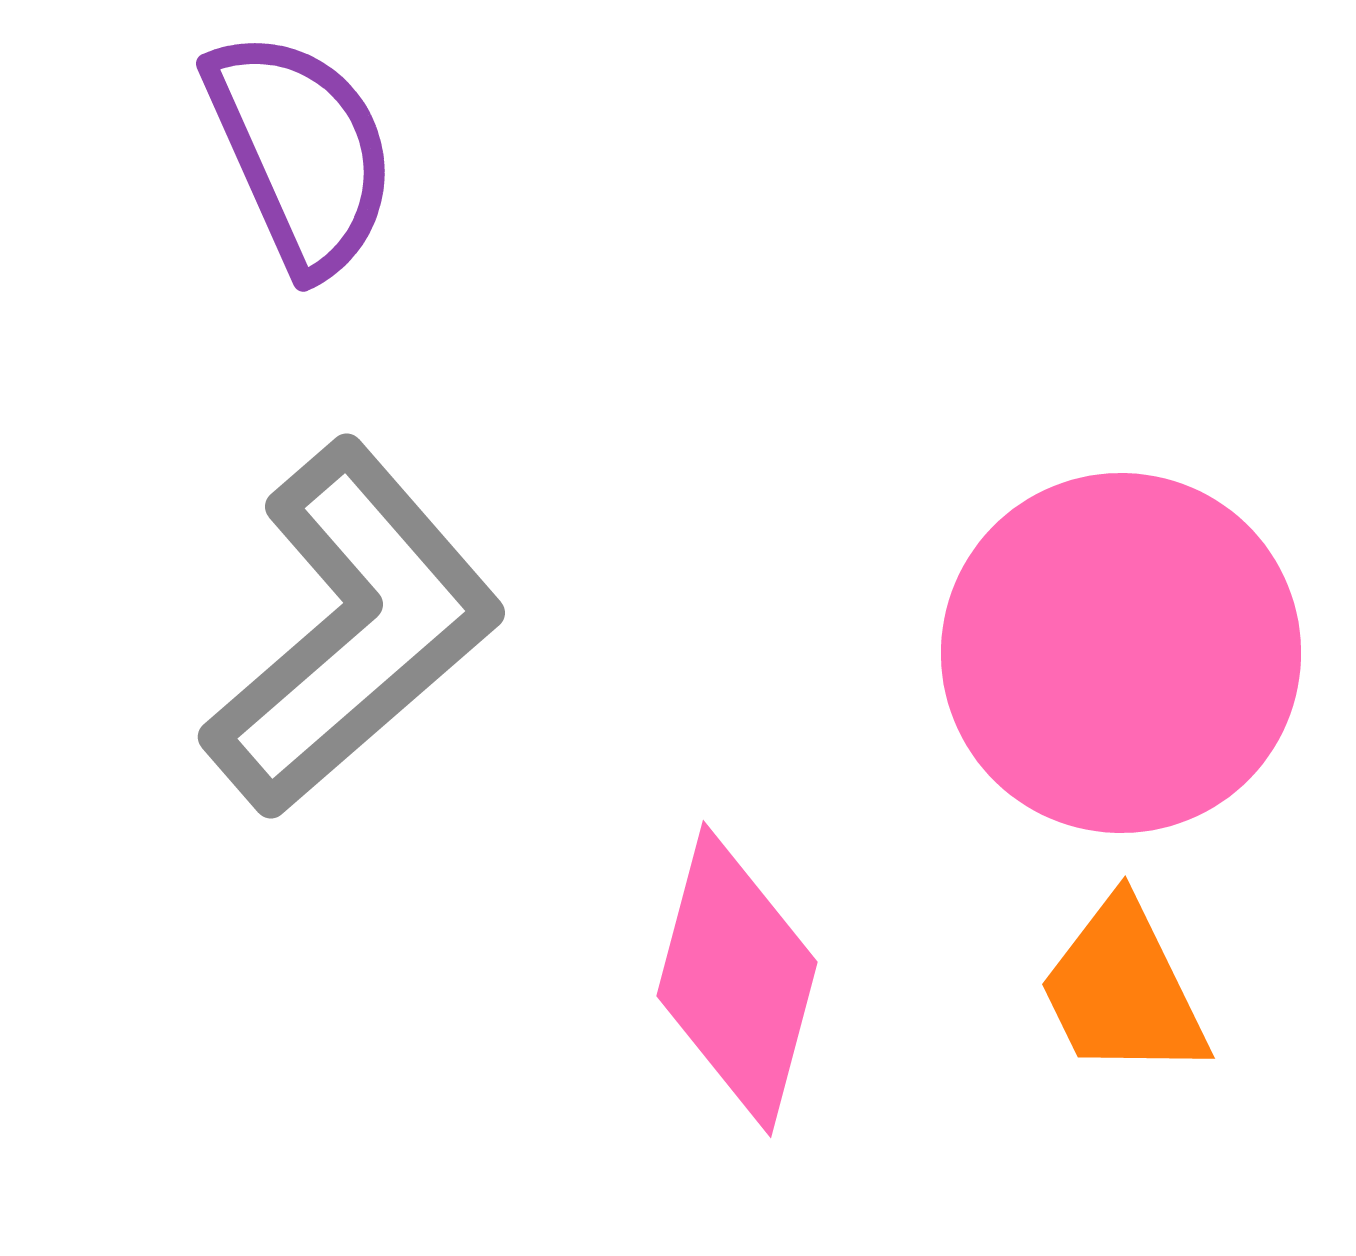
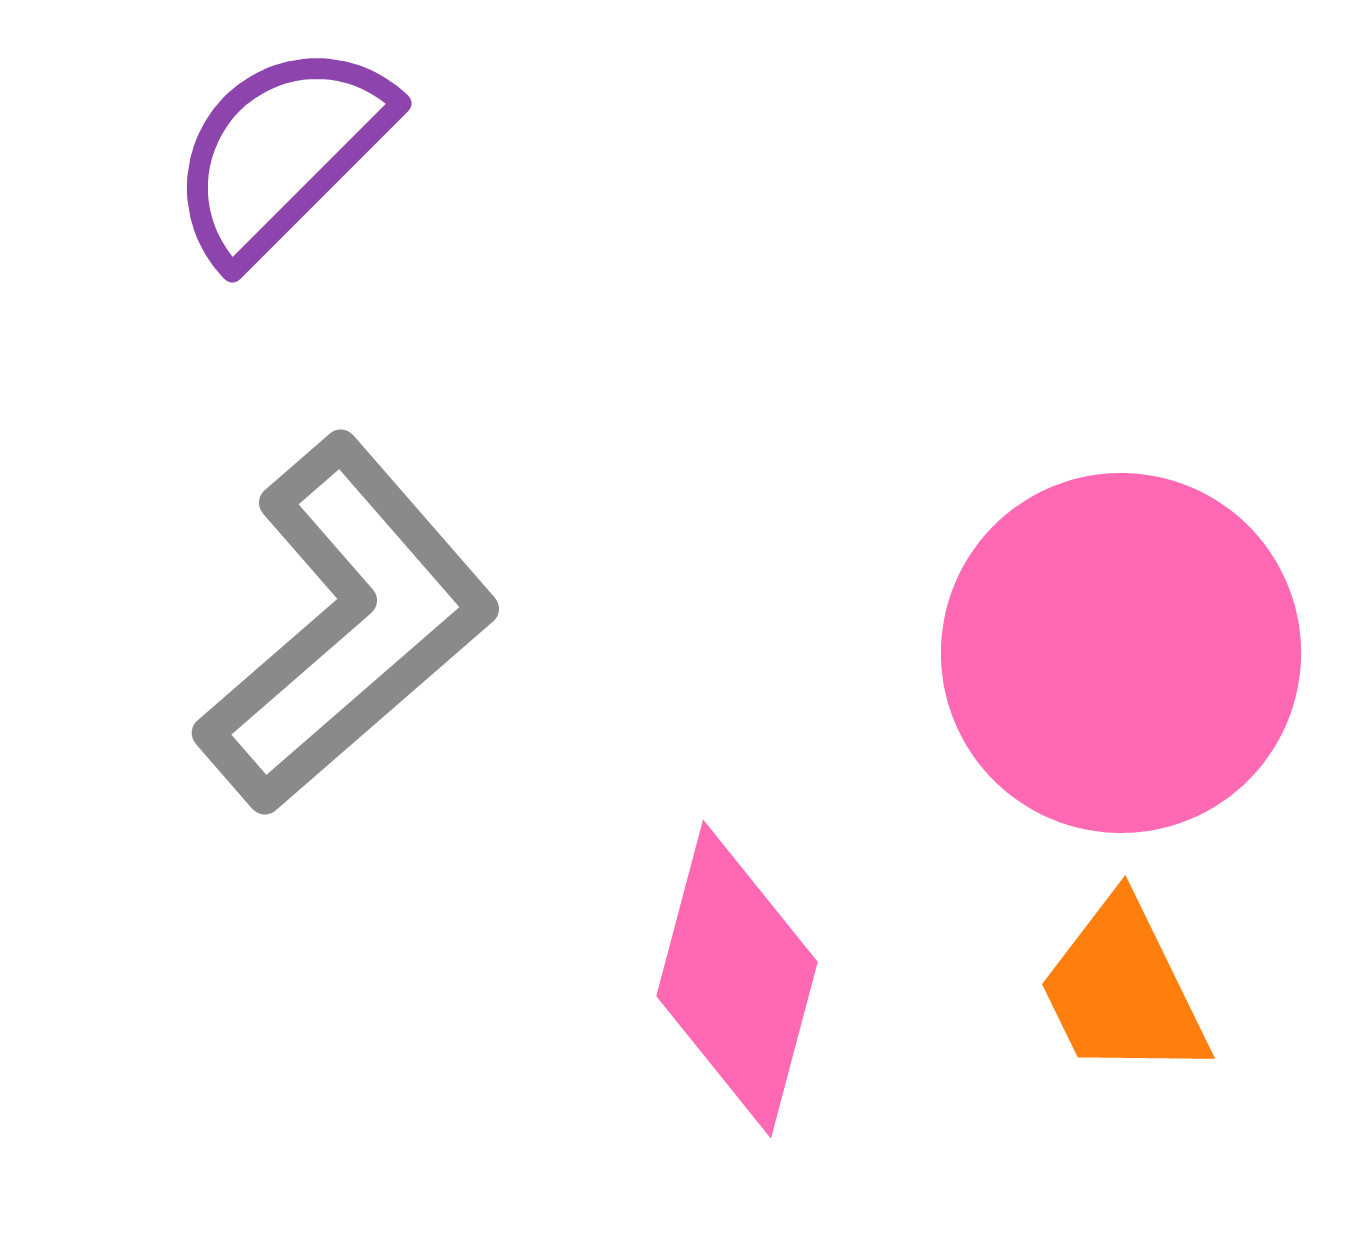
purple semicircle: moved 20 px left; rotated 111 degrees counterclockwise
gray L-shape: moved 6 px left, 4 px up
